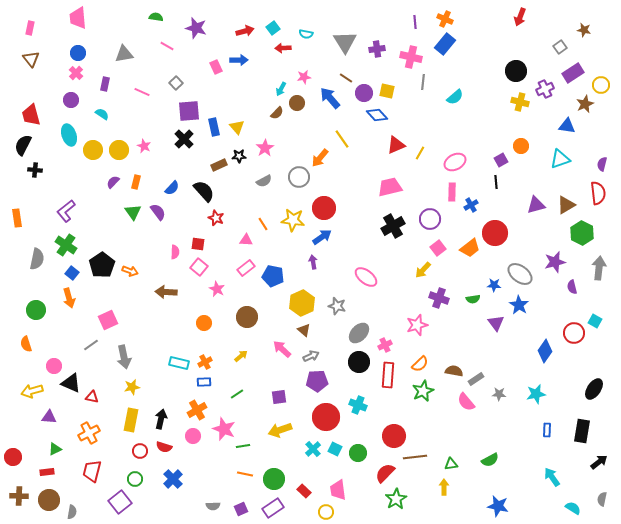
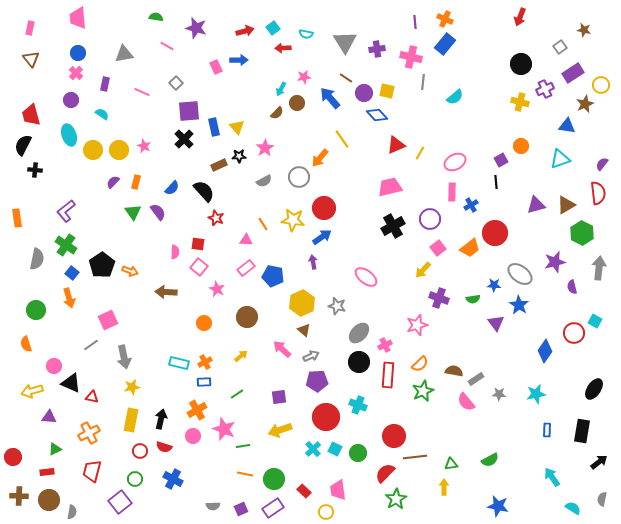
black circle at (516, 71): moved 5 px right, 7 px up
purple semicircle at (602, 164): rotated 24 degrees clockwise
blue cross at (173, 479): rotated 18 degrees counterclockwise
